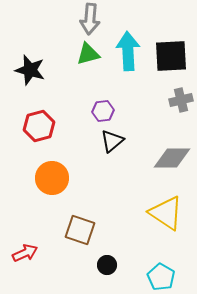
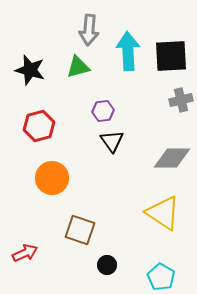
gray arrow: moved 1 px left, 11 px down
green triangle: moved 10 px left, 13 px down
black triangle: rotated 25 degrees counterclockwise
yellow triangle: moved 3 px left
